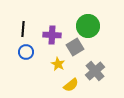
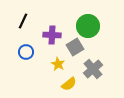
black line: moved 8 px up; rotated 21 degrees clockwise
gray cross: moved 2 px left, 2 px up
yellow semicircle: moved 2 px left, 1 px up
